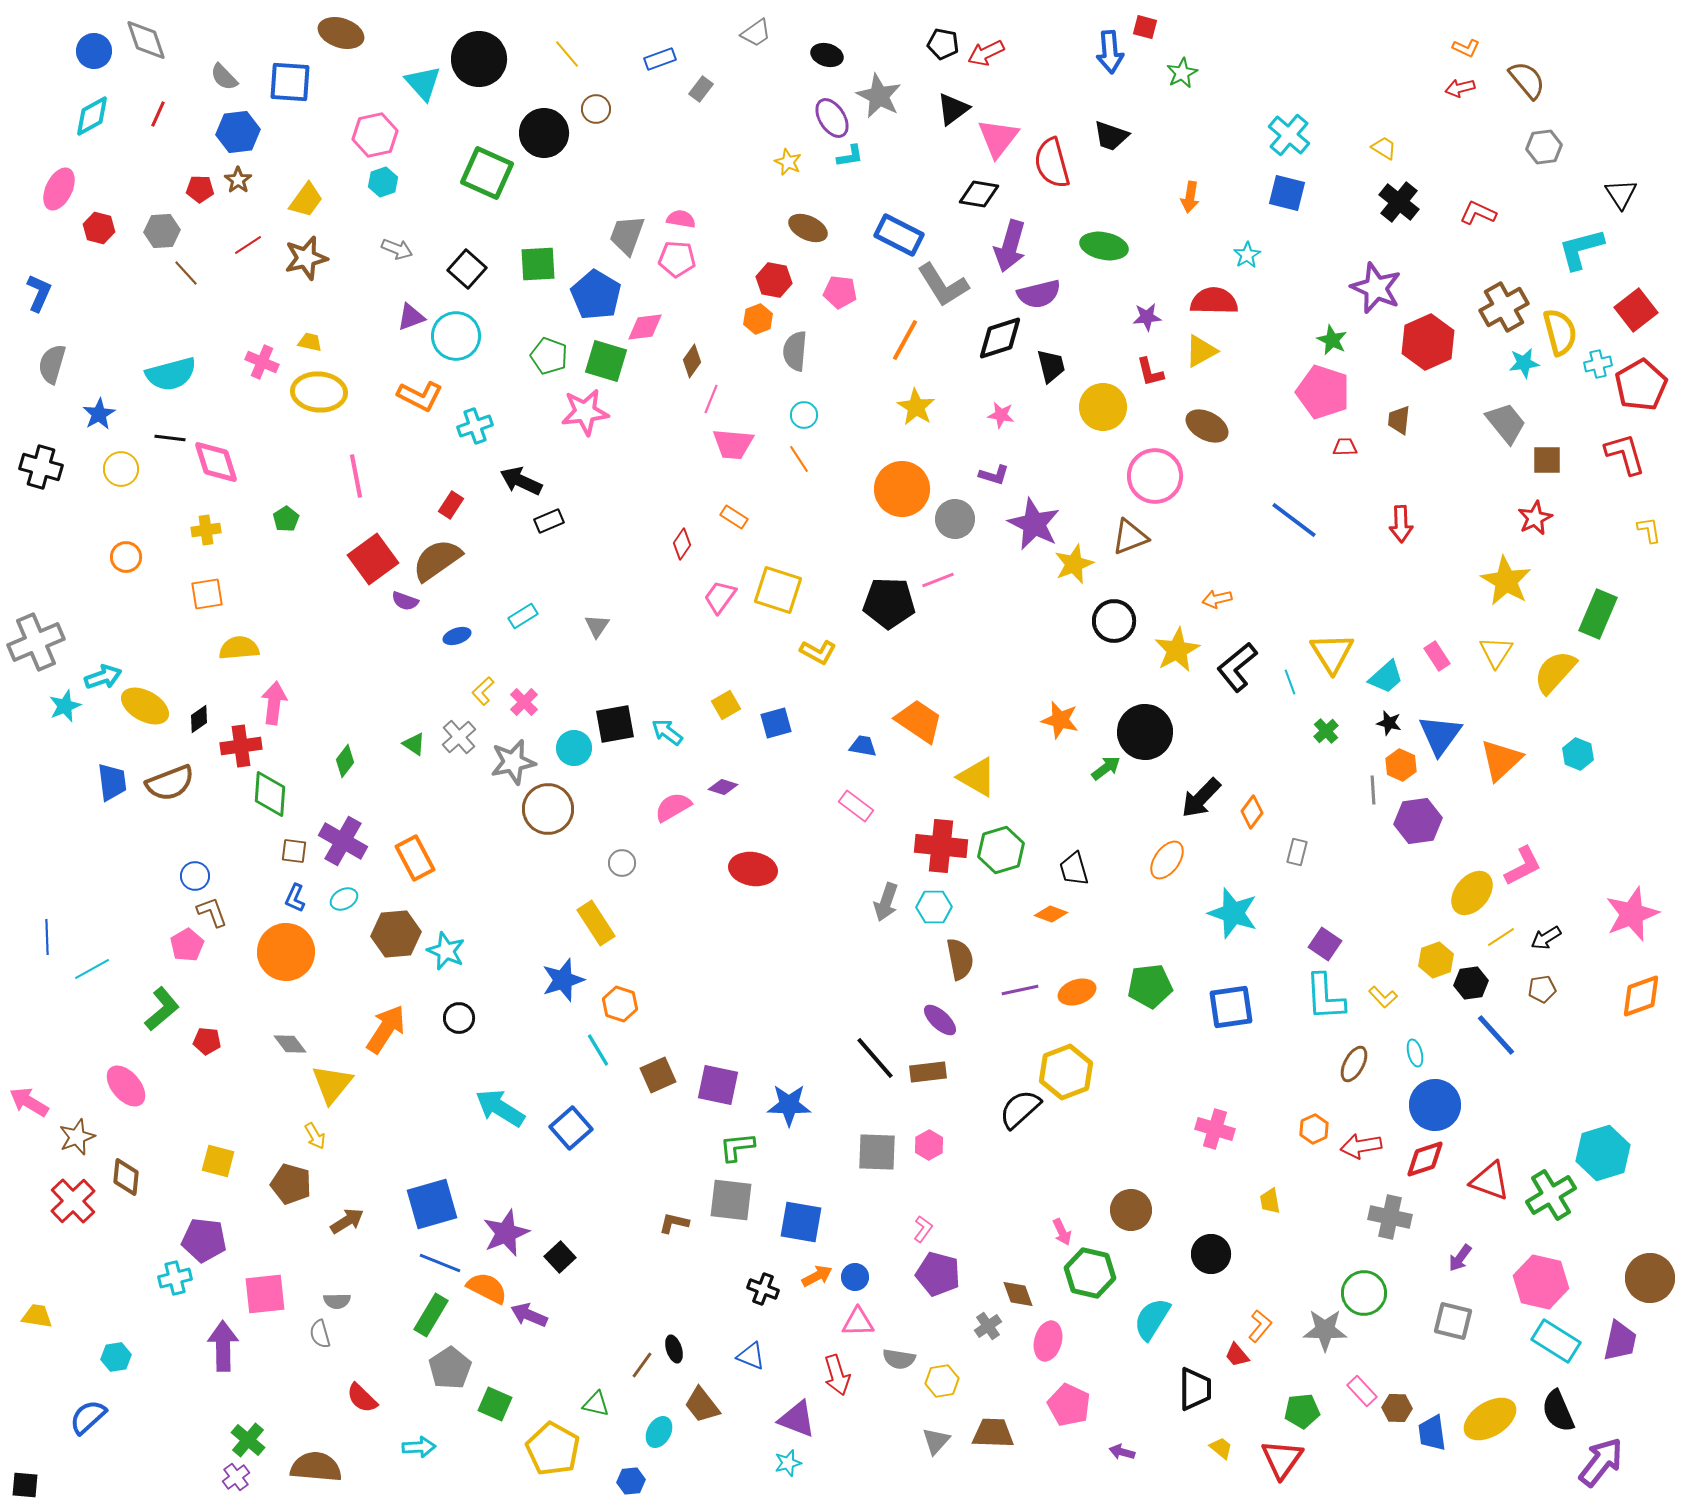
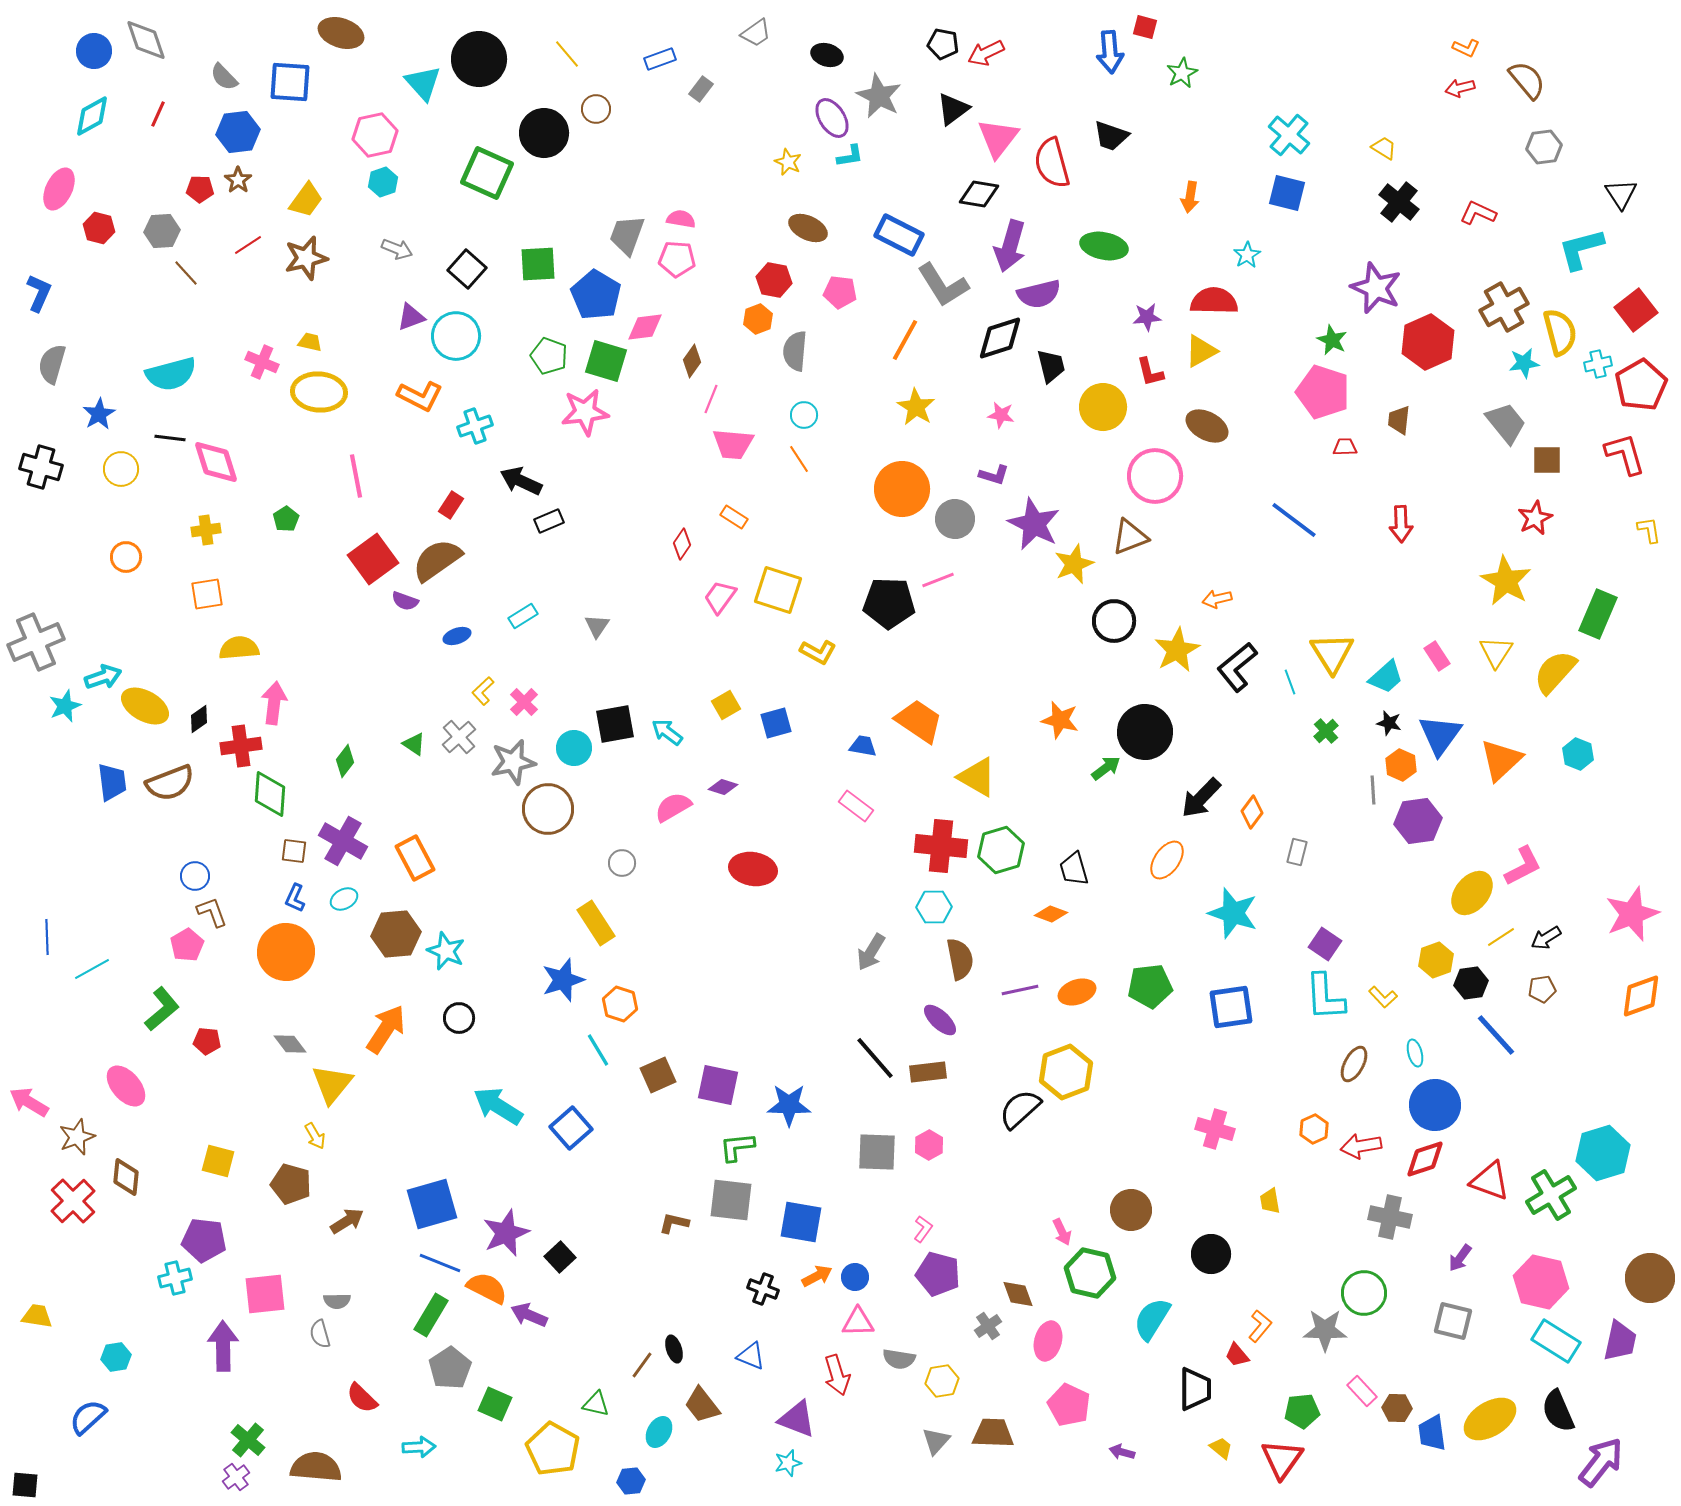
gray arrow at (886, 902): moved 15 px left, 50 px down; rotated 12 degrees clockwise
cyan arrow at (500, 1108): moved 2 px left, 2 px up
